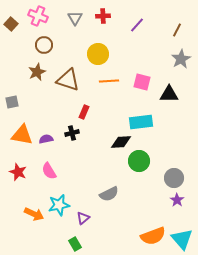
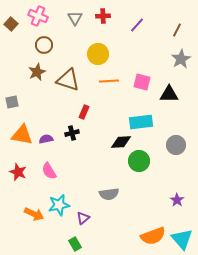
gray circle: moved 2 px right, 33 px up
gray semicircle: rotated 18 degrees clockwise
